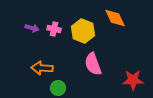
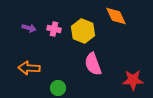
orange diamond: moved 1 px right, 2 px up
purple arrow: moved 3 px left
orange arrow: moved 13 px left
